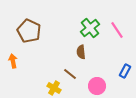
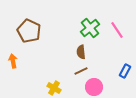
brown line: moved 11 px right, 3 px up; rotated 64 degrees counterclockwise
pink circle: moved 3 px left, 1 px down
